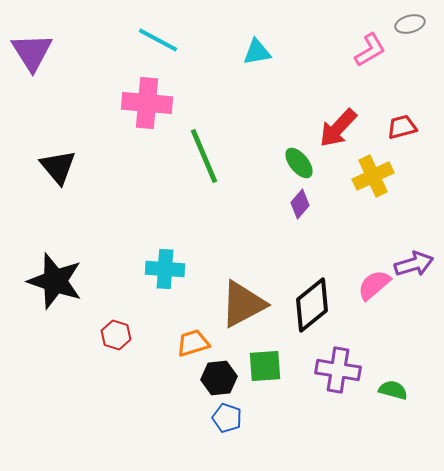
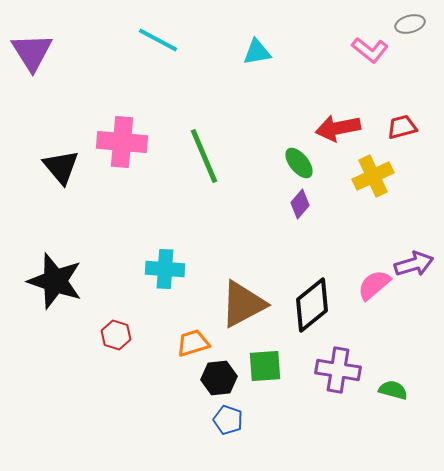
pink L-shape: rotated 69 degrees clockwise
pink cross: moved 25 px left, 39 px down
red arrow: rotated 36 degrees clockwise
black triangle: moved 3 px right
blue pentagon: moved 1 px right, 2 px down
